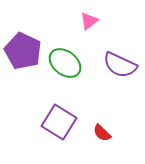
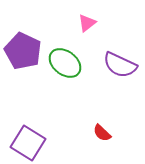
pink triangle: moved 2 px left, 2 px down
purple square: moved 31 px left, 21 px down
